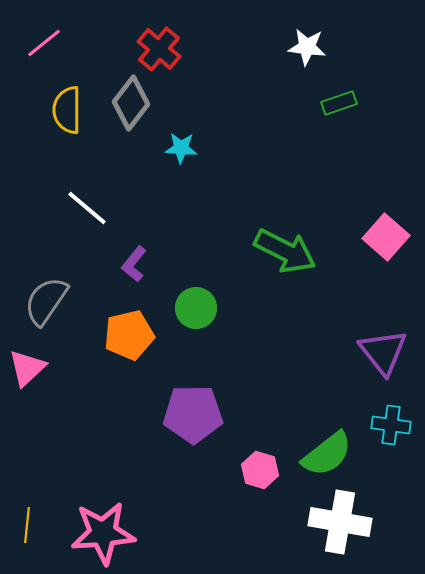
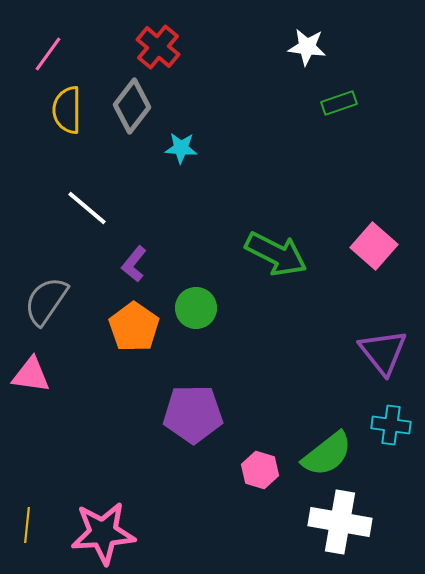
pink line: moved 4 px right, 11 px down; rotated 15 degrees counterclockwise
red cross: moved 1 px left, 2 px up
gray diamond: moved 1 px right, 3 px down
pink square: moved 12 px left, 9 px down
green arrow: moved 9 px left, 3 px down
orange pentagon: moved 5 px right, 8 px up; rotated 24 degrees counterclockwise
pink triangle: moved 4 px right, 7 px down; rotated 51 degrees clockwise
